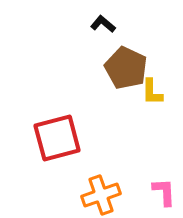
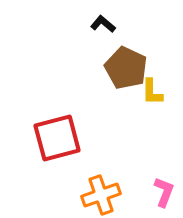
pink L-shape: rotated 24 degrees clockwise
